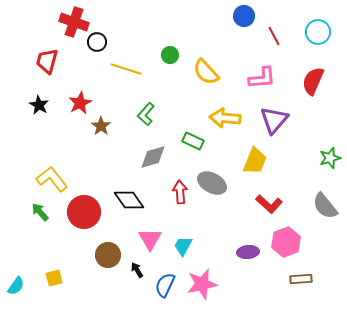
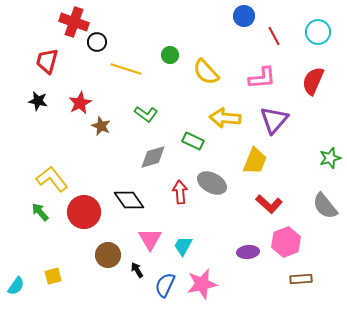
black star: moved 1 px left, 4 px up; rotated 18 degrees counterclockwise
green L-shape: rotated 95 degrees counterclockwise
brown star: rotated 12 degrees counterclockwise
yellow square: moved 1 px left, 2 px up
